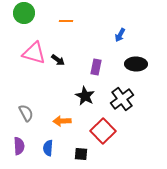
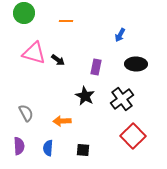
red square: moved 30 px right, 5 px down
black square: moved 2 px right, 4 px up
